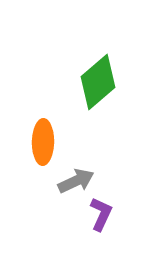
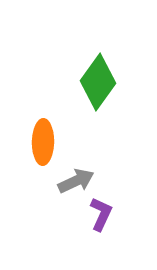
green diamond: rotated 14 degrees counterclockwise
